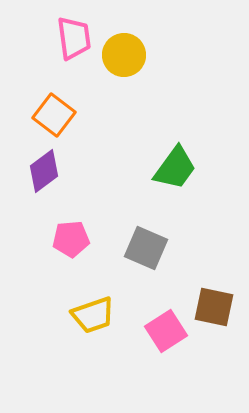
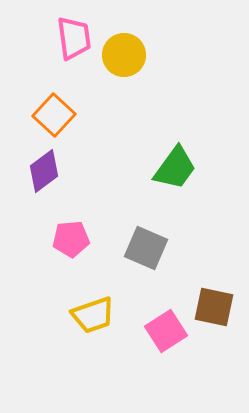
orange square: rotated 6 degrees clockwise
